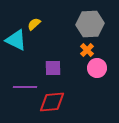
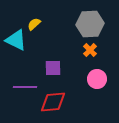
orange cross: moved 3 px right
pink circle: moved 11 px down
red diamond: moved 1 px right
